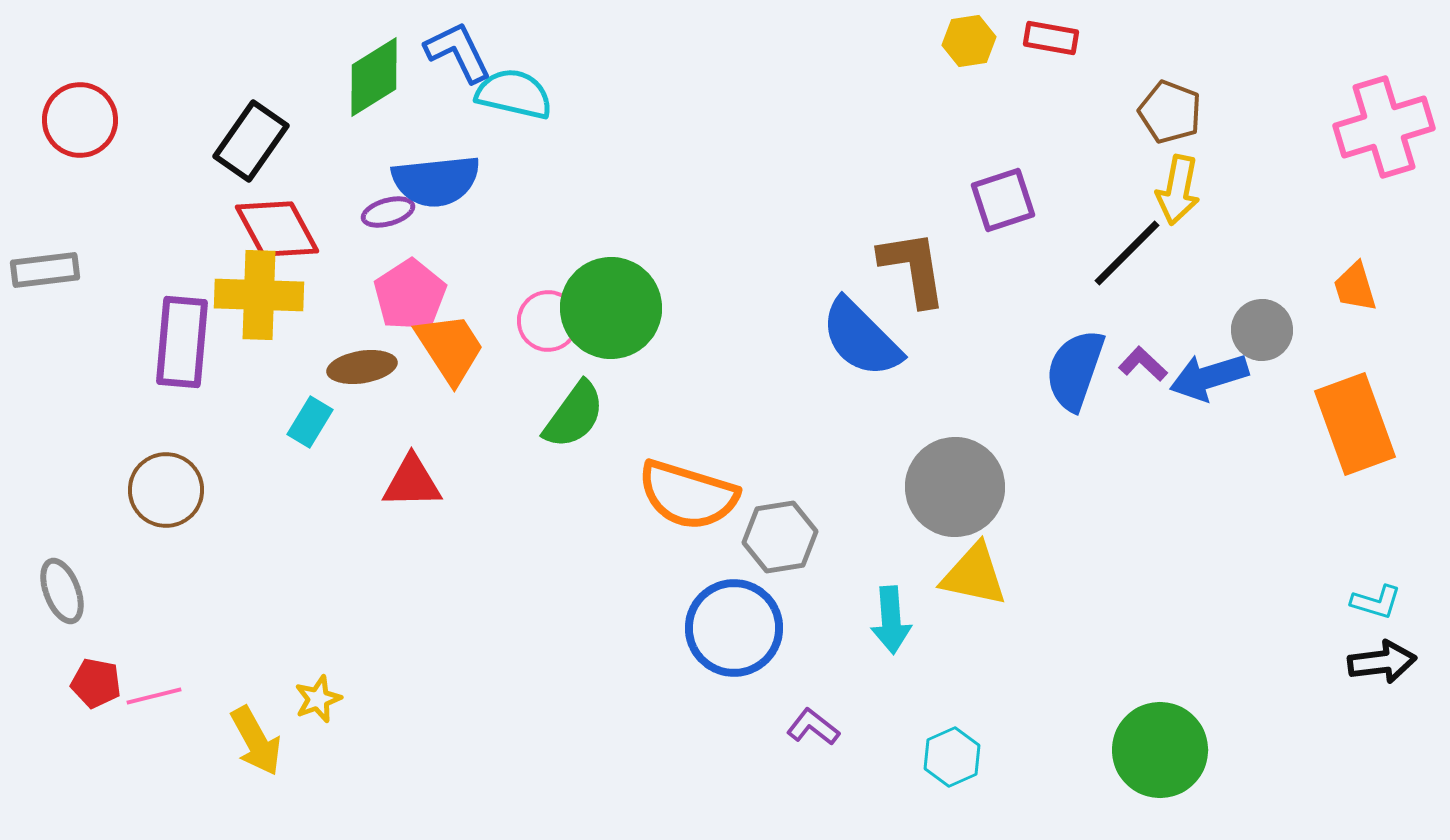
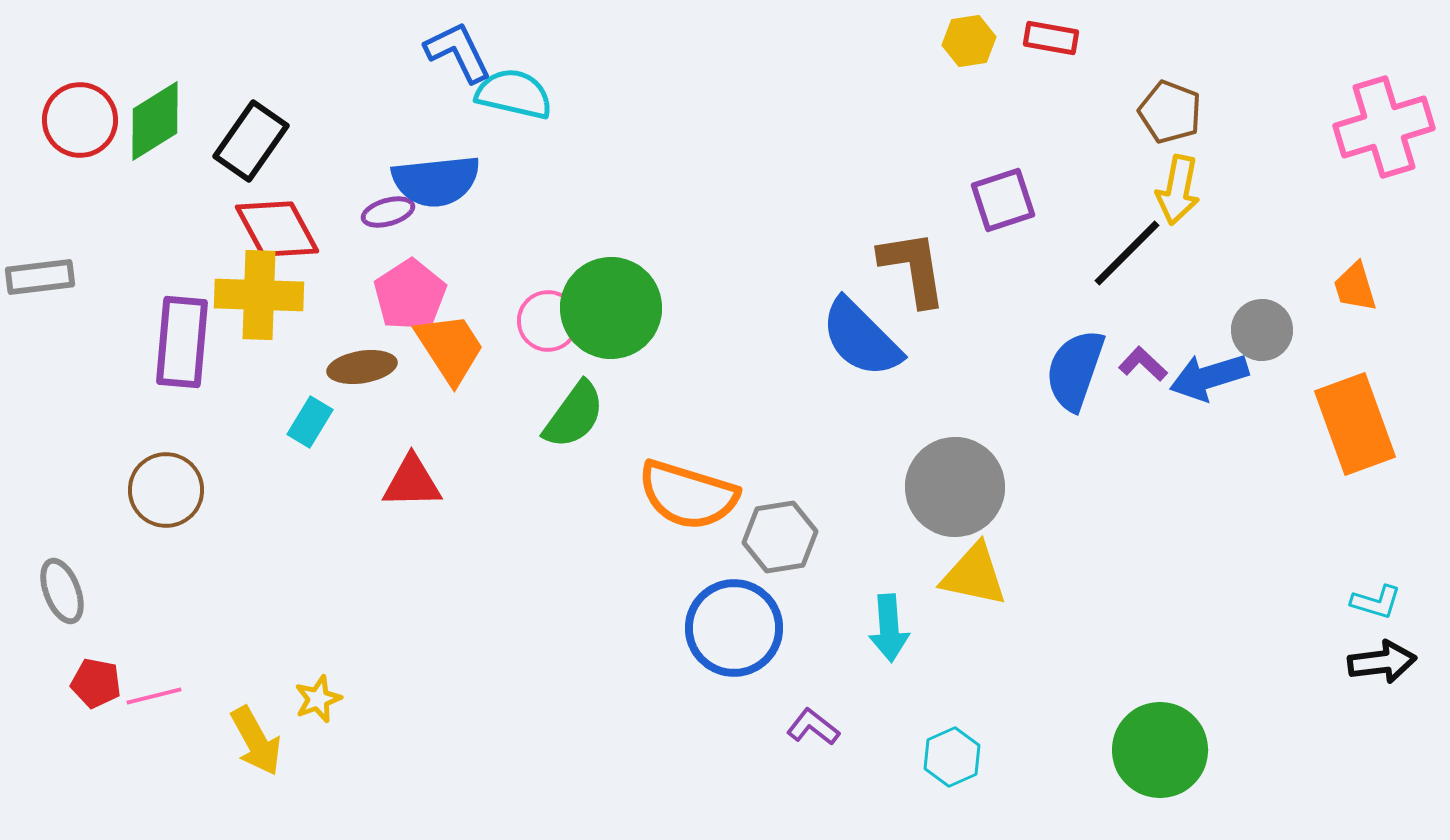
green diamond at (374, 77): moved 219 px left, 44 px down
gray rectangle at (45, 270): moved 5 px left, 7 px down
cyan arrow at (891, 620): moved 2 px left, 8 px down
